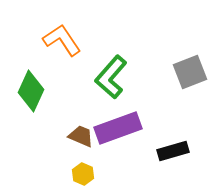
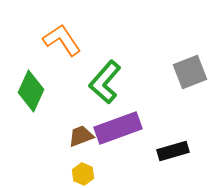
green L-shape: moved 6 px left, 5 px down
brown trapezoid: rotated 44 degrees counterclockwise
